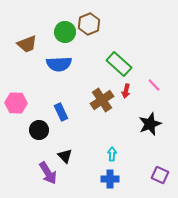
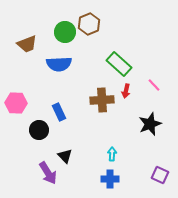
brown cross: rotated 30 degrees clockwise
blue rectangle: moved 2 px left
